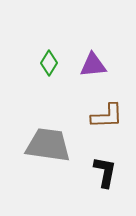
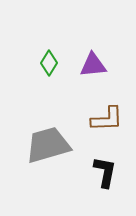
brown L-shape: moved 3 px down
gray trapezoid: rotated 24 degrees counterclockwise
